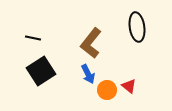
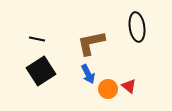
black line: moved 4 px right, 1 px down
brown L-shape: rotated 40 degrees clockwise
orange circle: moved 1 px right, 1 px up
